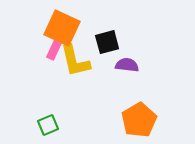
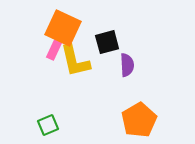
orange square: moved 1 px right
purple semicircle: rotated 80 degrees clockwise
